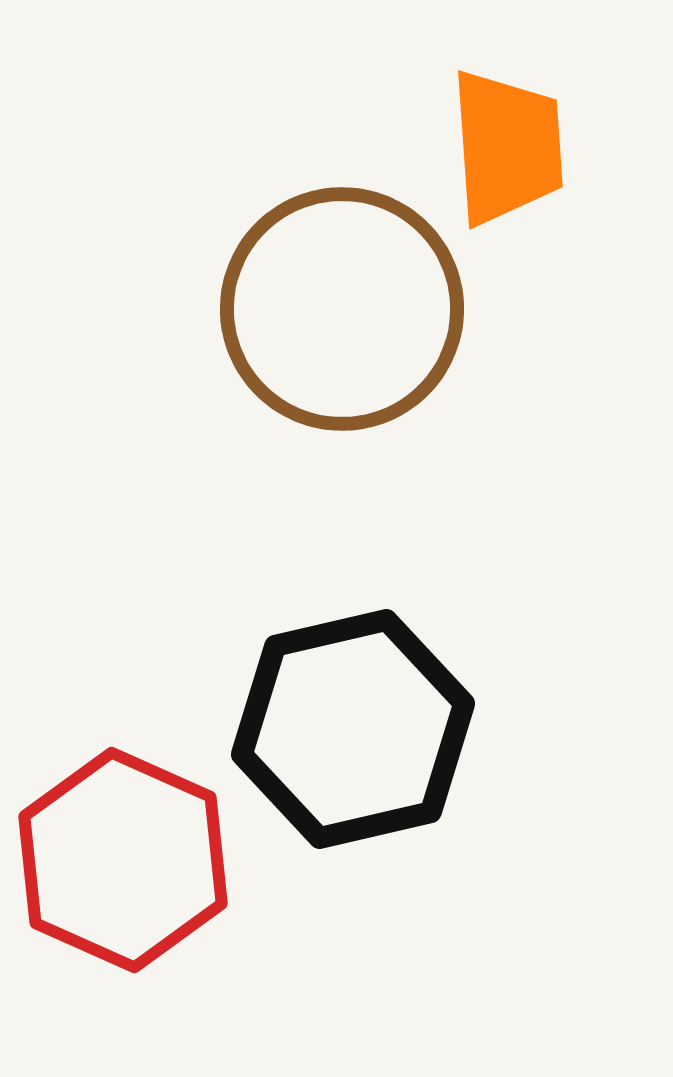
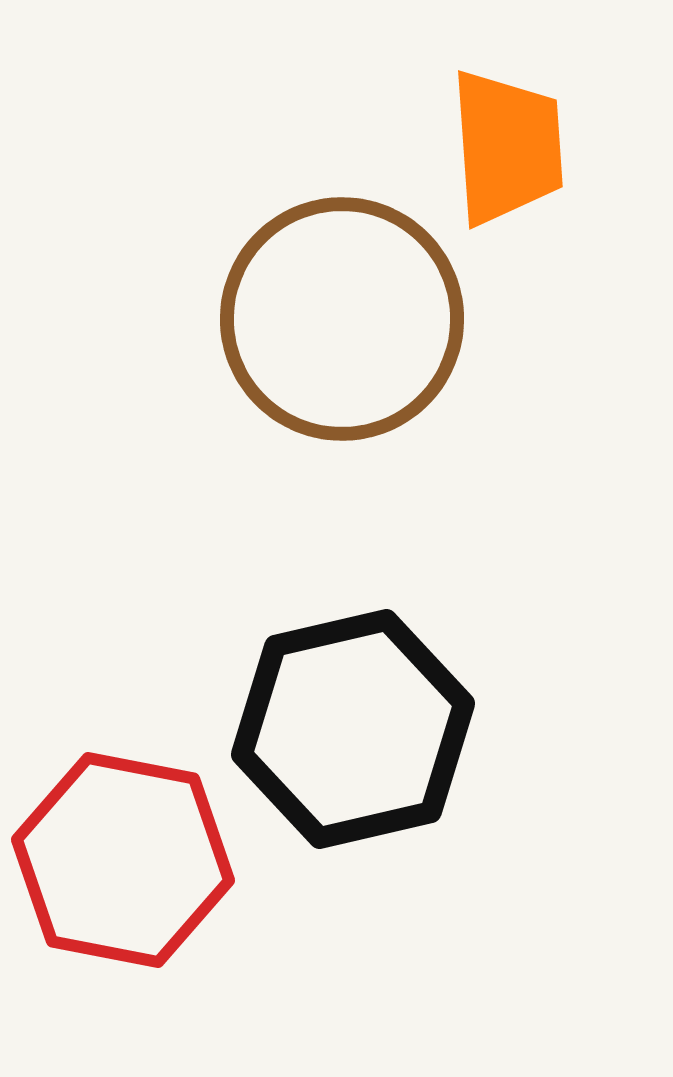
brown circle: moved 10 px down
red hexagon: rotated 13 degrees counterclockwise
